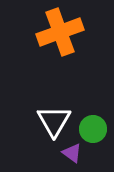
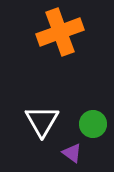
white triangle: moved 12 px left
green circle: moved 5 px up
